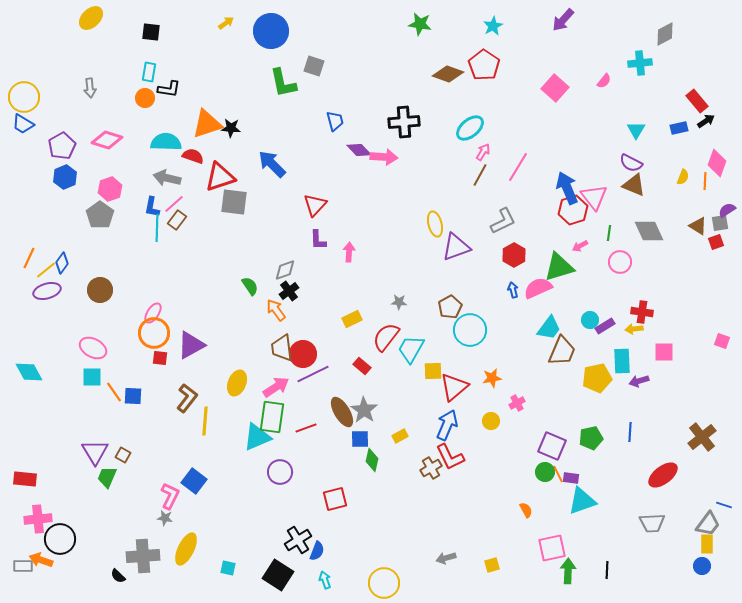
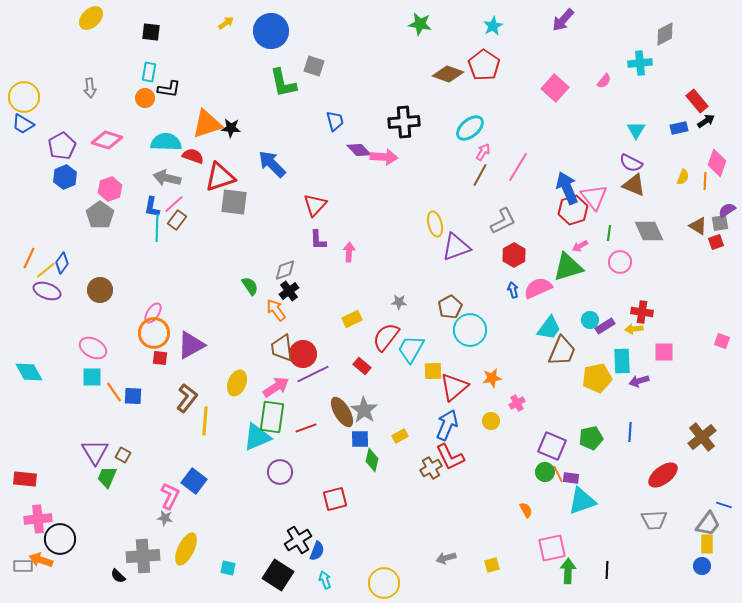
green triangle at (559, 267): moved 9 px right
purple ellipse at (47, 291): rotated 36 degrees clockwise
gray trapezoid at (652, 523): moved 2 px right, 3 px up
